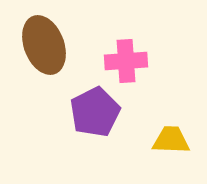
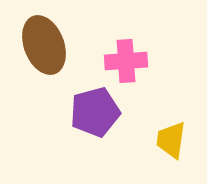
purple pentagon: rotated 12 degrees clockwise
yellow trapezoid: rotated 84 degrees counterclockwise
